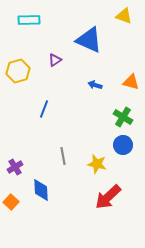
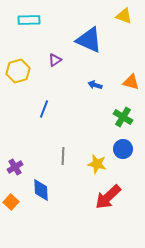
blue circle: moved 4 px down
gray line: rotated 12 degrees clockwise
